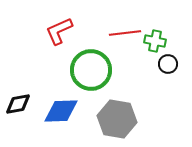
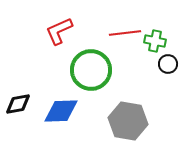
gray hexagon: moved 11 px right, 2 px down
